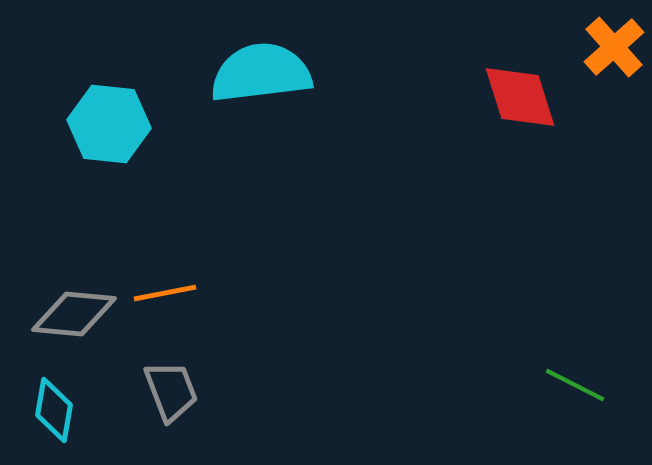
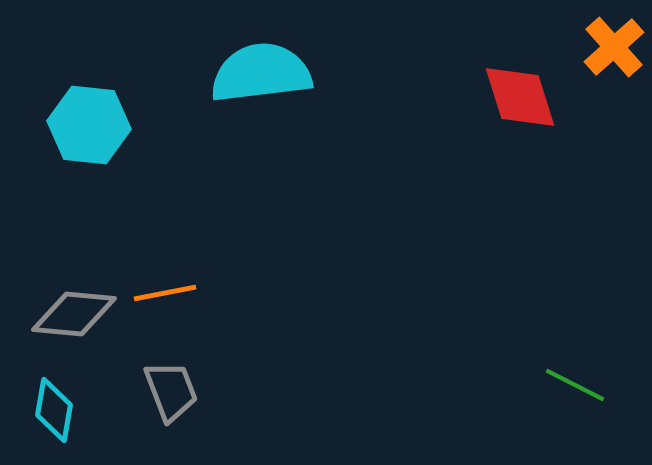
cyan hexagon: moved 20 px left, 1 px down
